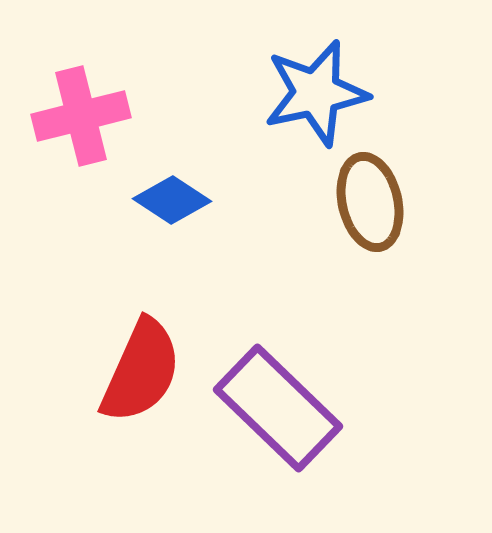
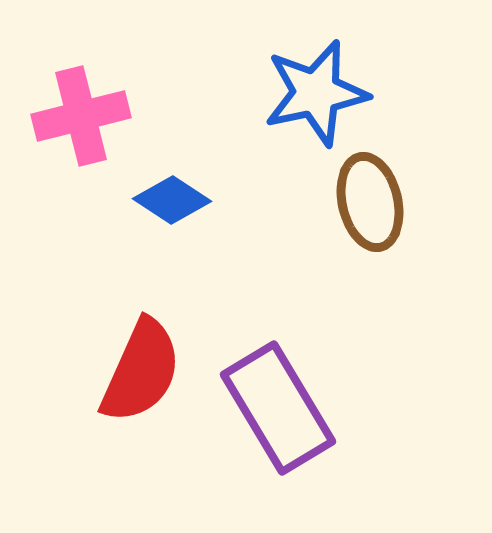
purple rectangle: rotated 15 degrees clockwise
